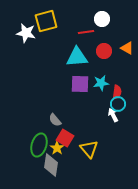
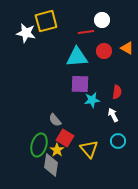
white circle: moved 1 px down
cyan star: moved 9 px left, 17 px down
cyan circle: moved 37 px down
yellow star: moved 2 px down
